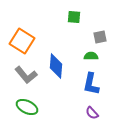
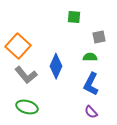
gray square: moved 1 px left
orange square: moved 4 px left, 5 px down; rotated 10 degrees clockwise
green semicircle: moved 1 px left, 1 px down
blue diamond: rotated 20 degrees clockwise
blue L-shape: rotated 15 degrees clockwise
green ellipse: rotated 10 degrees counterclockwise
purple semicircle: moved 1 px left, 1 px up
